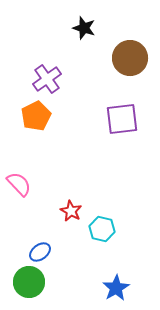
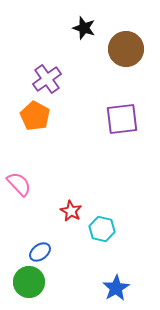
brown circle: moved 4 px left, 9 px up
orange pentagon: moved 1 px left; rotated 16 degrees counterclockwise
